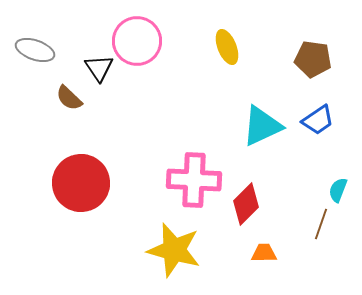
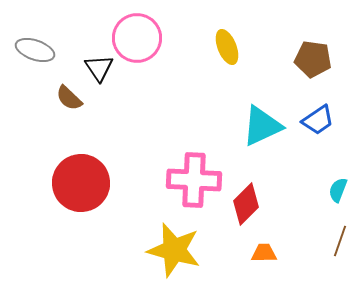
pink circle: moved 3 px up
brown line: moved 19 px right, 17 px down
